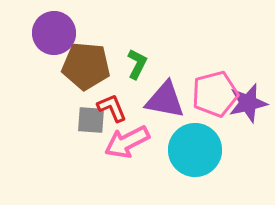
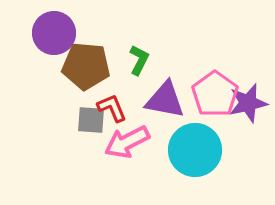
green L-shape: moved 2 px right, 4 px up
pink pentagon: rotated 21 degrees counterclockwise
